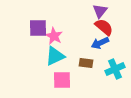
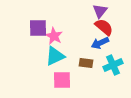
cyan cross: moved 2 px left, 4 px up
